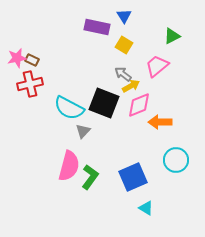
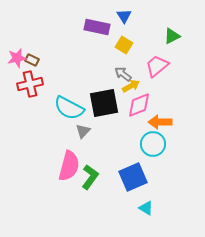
black square: rotated 32 degrees counterclockwise
cyan circle: moved 23 px left, 16 px up
